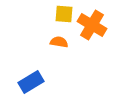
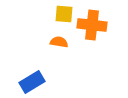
orange cross: rotated 24 degrees counterclockwise
blue rectangle: moved 1 px right
